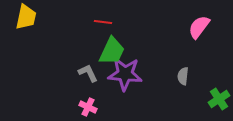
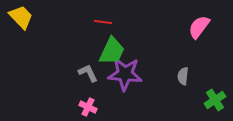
yellow trapezoid: moved 5 px left; rotated 56 degrees counterclockwise
green cross: moved 4 px left, 1 px down
